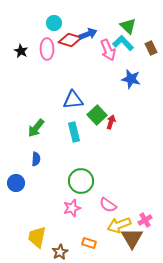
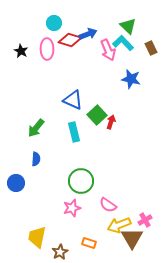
blue triangle: rotated 30 degrees clockwise
